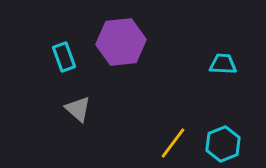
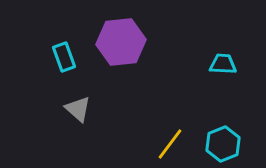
yellow line: moved 3 px left, 1 px down
